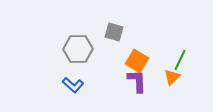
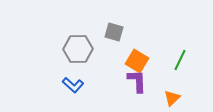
orange triangle: moved 21 px down
